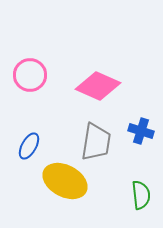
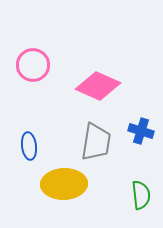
pink circle: moved 3 px right, 10 px up
blue ellipse: rotated 36 degrees counterclockwise
yellow ellipse: moved 1 px left, 3 px down; rotated 30 degrees counterclockwise
